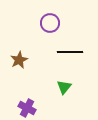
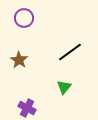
purple circle: moved 26 px left, 5 px up
black line: rotated 35 degrees counterclockwise
brown star: rotated 12 degrees counterclockwise
